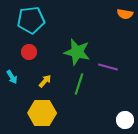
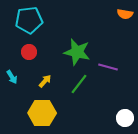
cyan pentagon: moved 2 px left
green line: rotated 20 degrees clockwise
white circle: moved 2 px up
